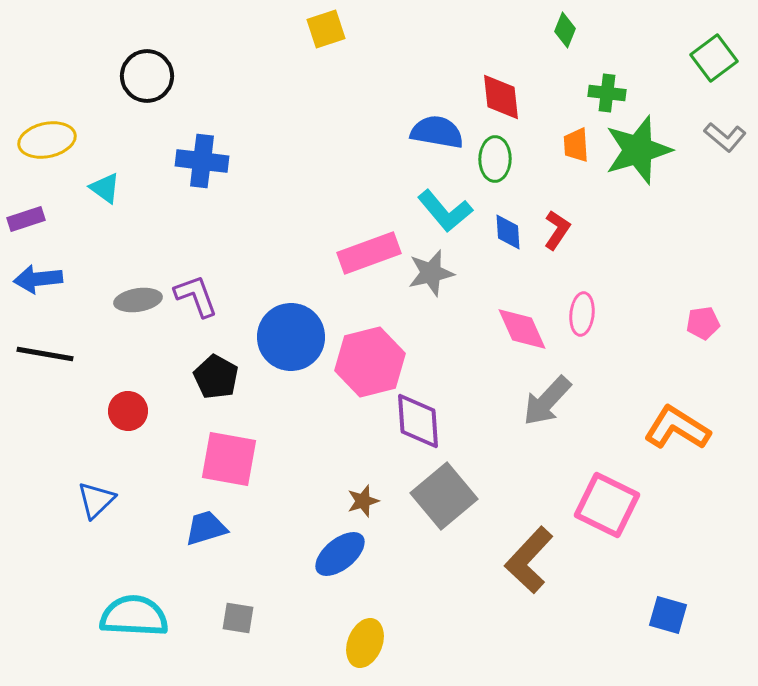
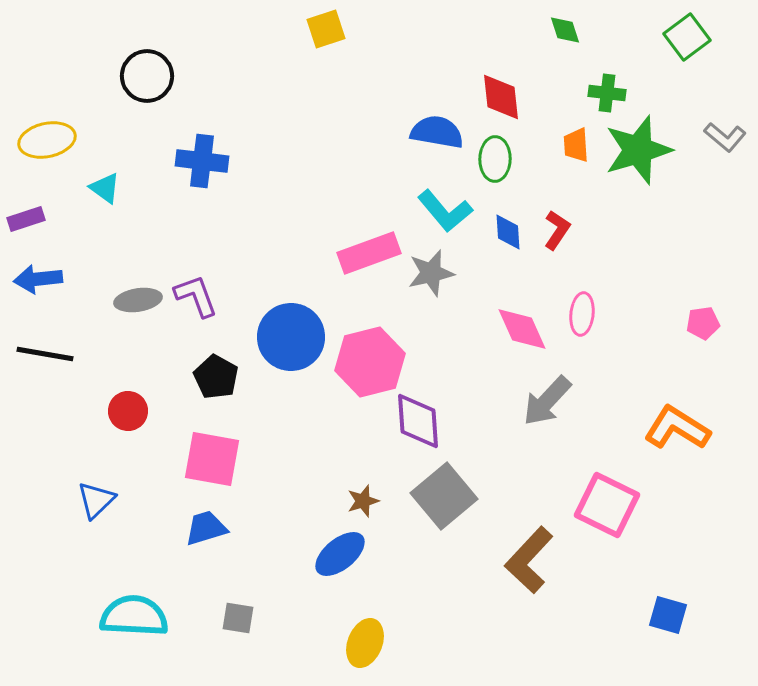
green diamond at (565, 30): rotated 40 degrees counterclockwise
green square at (714, 58): moved 27 px left, 21 px up
pink square at (229, 459): moved 17 px left
